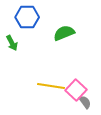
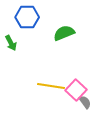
green arrow: moved 1 px left
